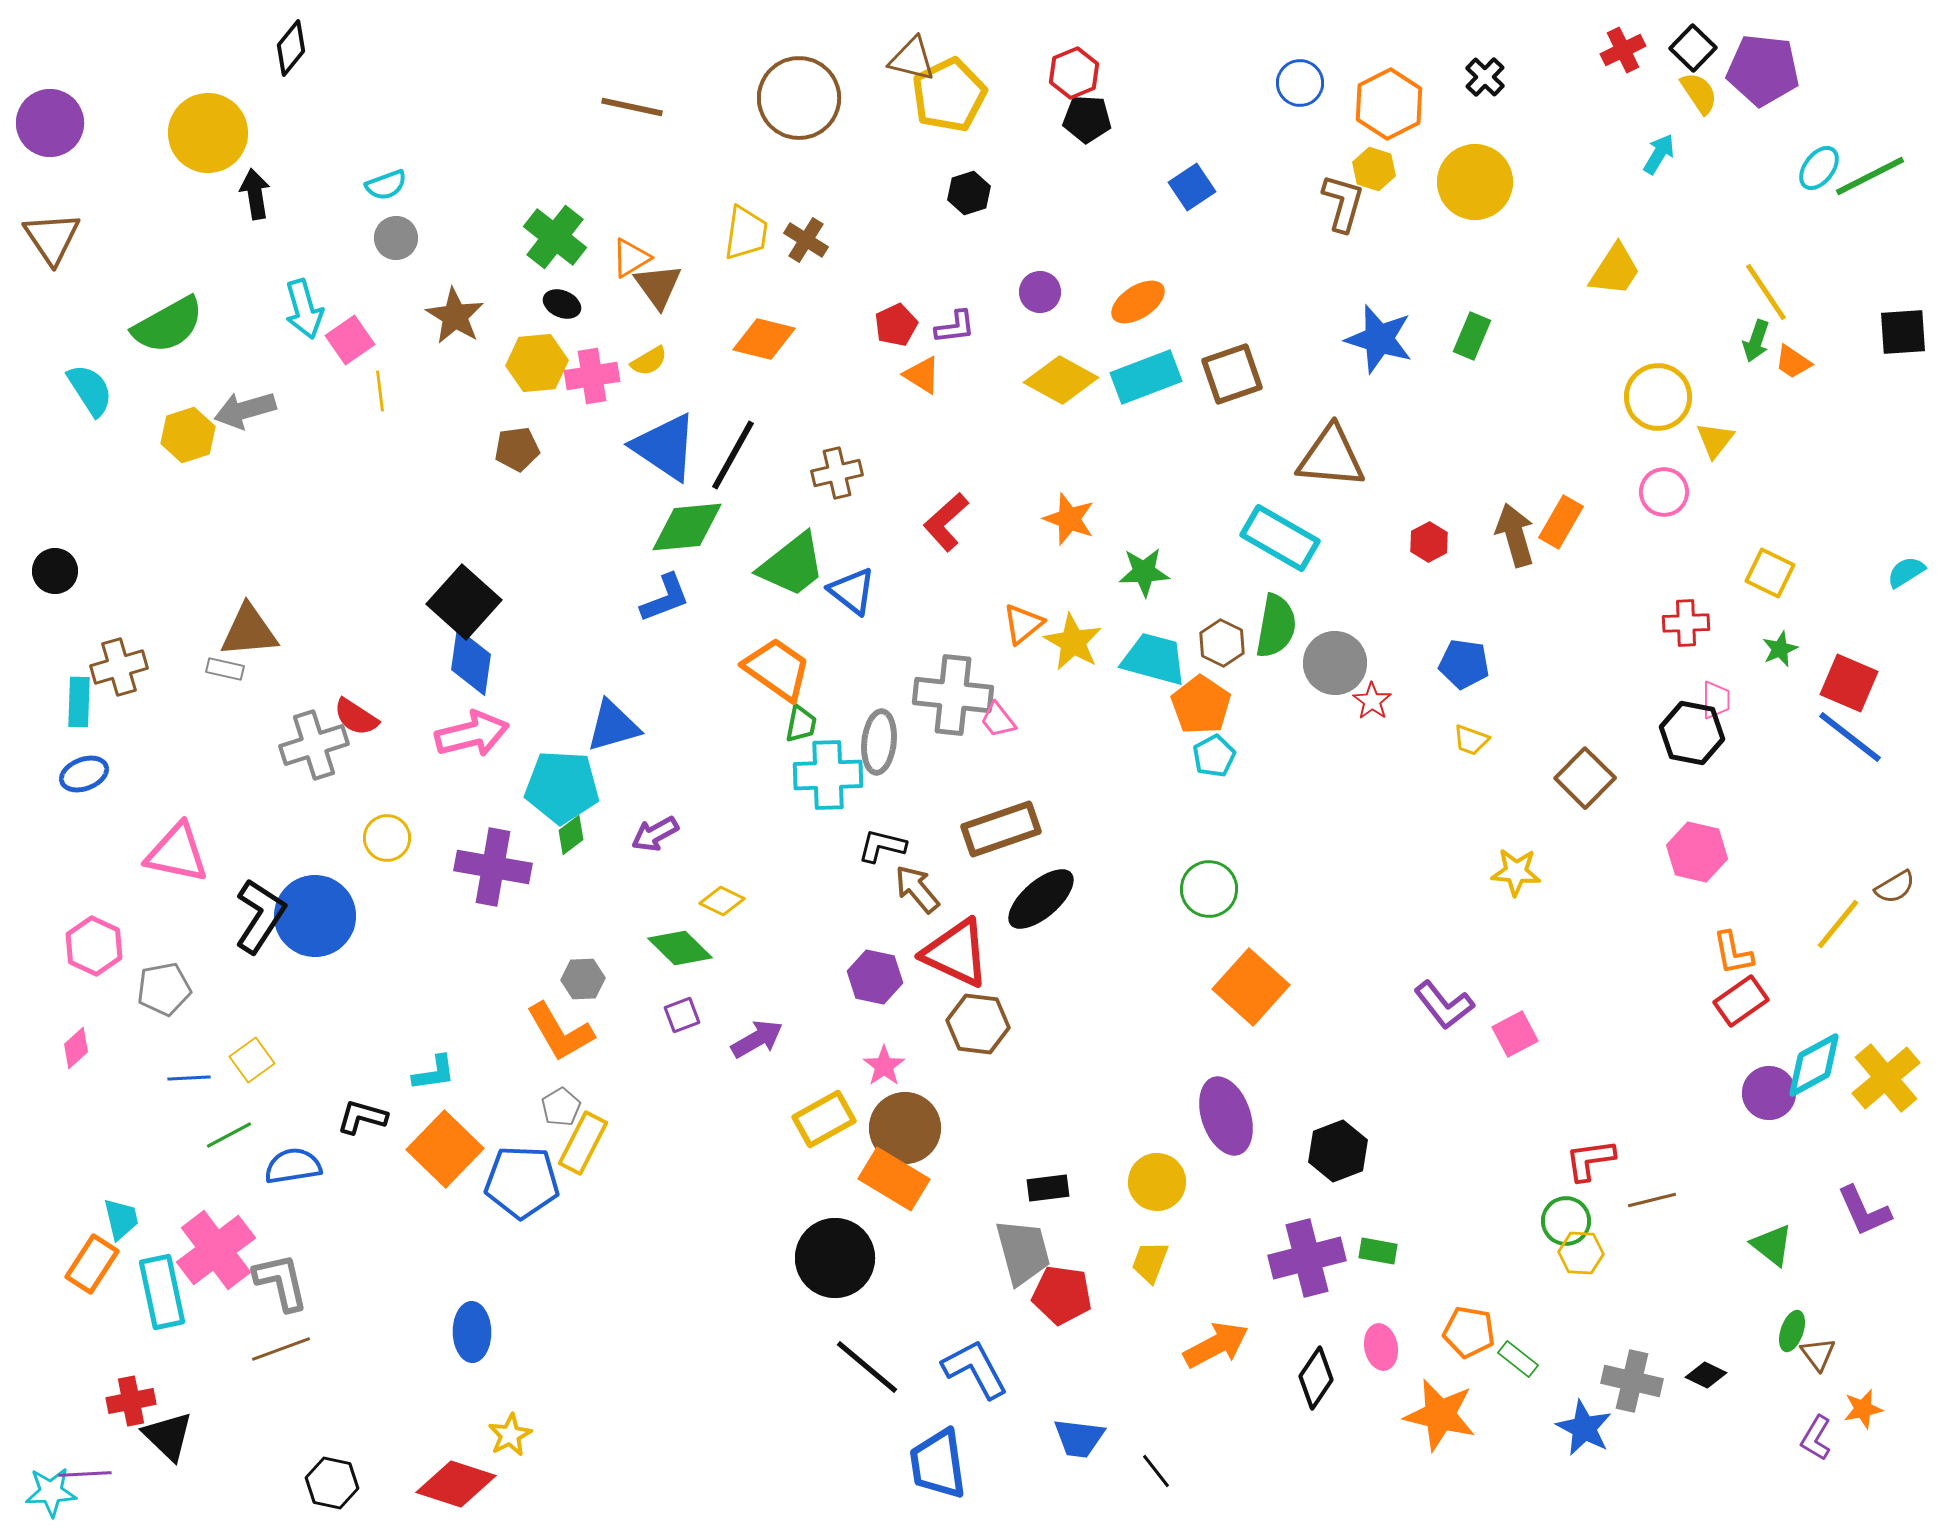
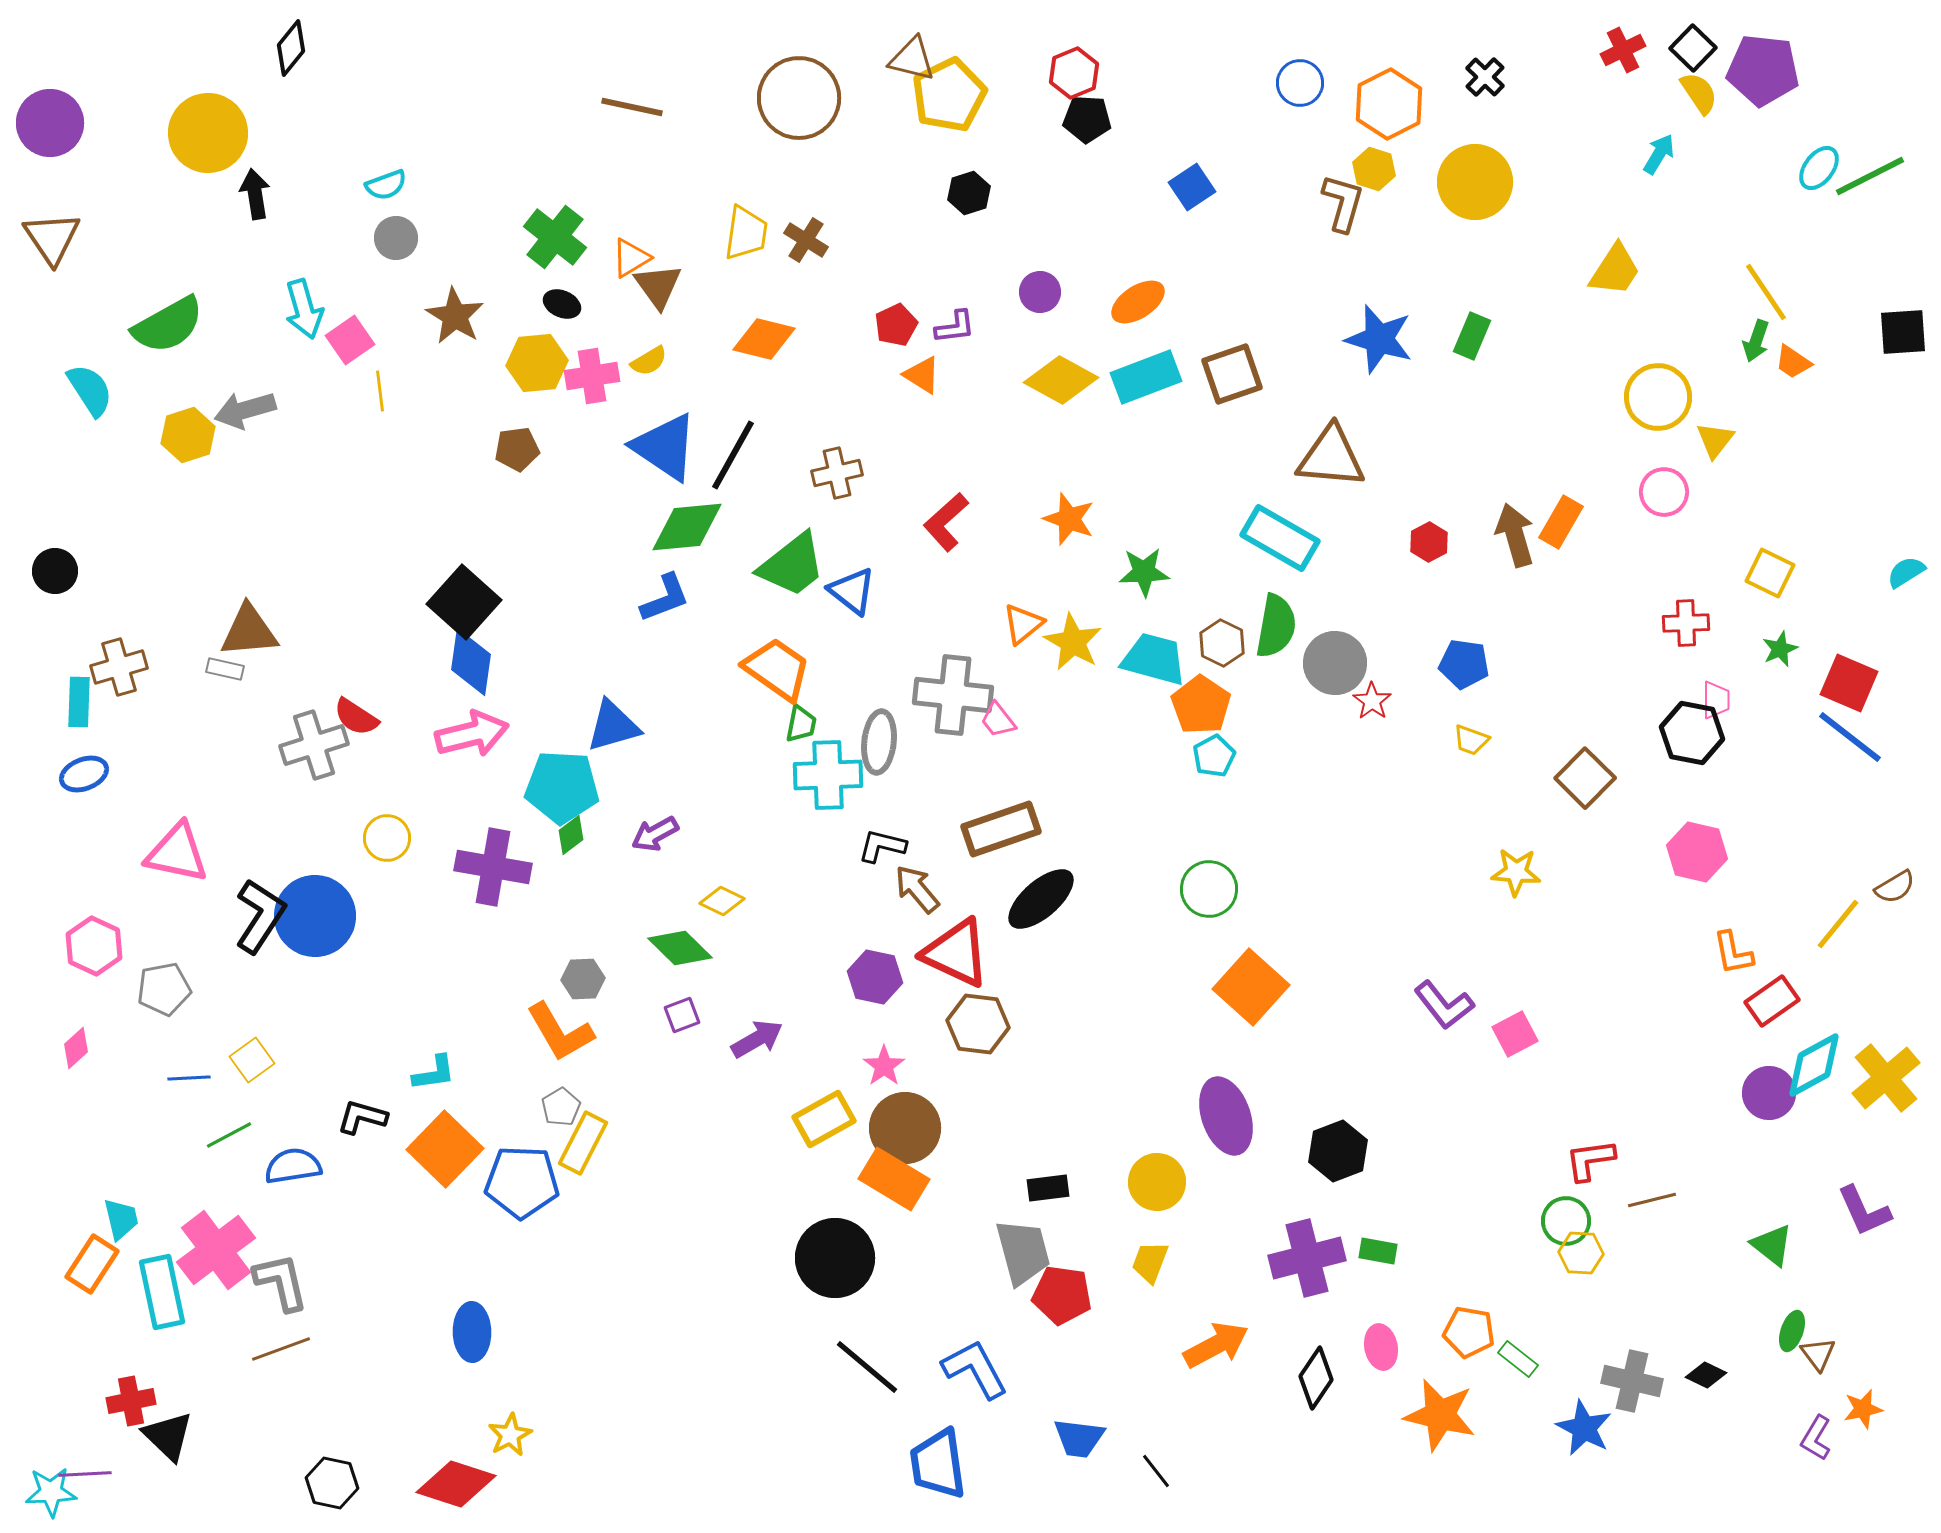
red rectangle at (1741, 1001): moved 31 px right
